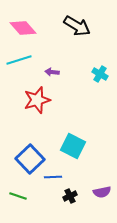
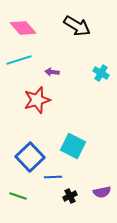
cyan cross: moved 1 px right, 1 px up
blue square: moved 2 px up
